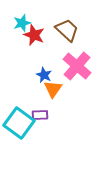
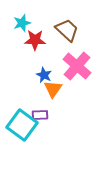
red star: moved 1 px right, 5 px down; rotated 20 degrees counterclockwise
cyan square: moved 3 px right, 2 px down
